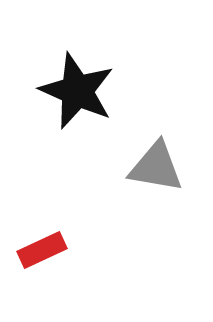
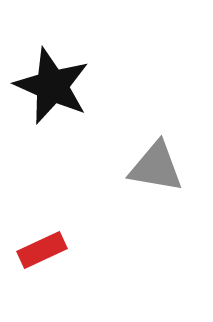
black star: moved 25 px left, 5 px up
